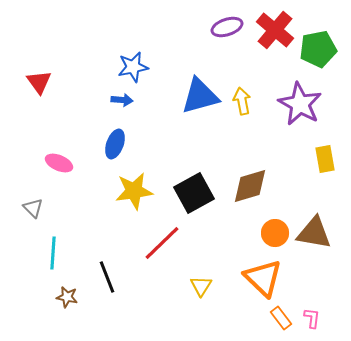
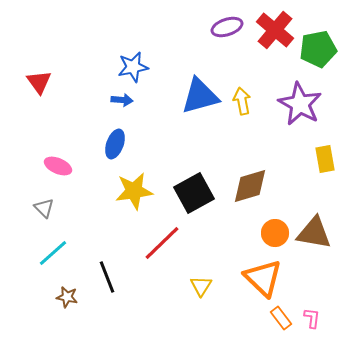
pink ellipse: moved 1 px left, 3 px down
gray triangle: moved 11 px right
cyan line: rotated 44 degrees clockwise
